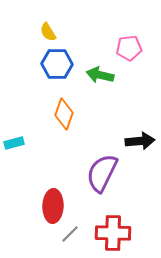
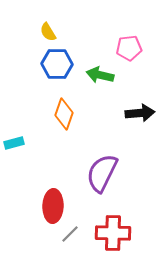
black arrow: moved 28 px up
